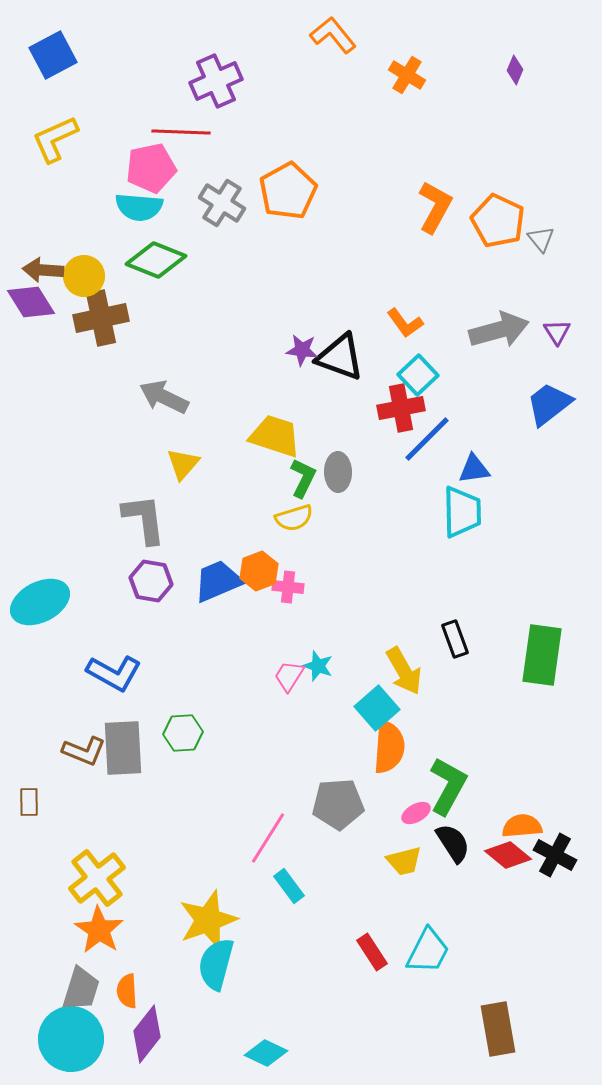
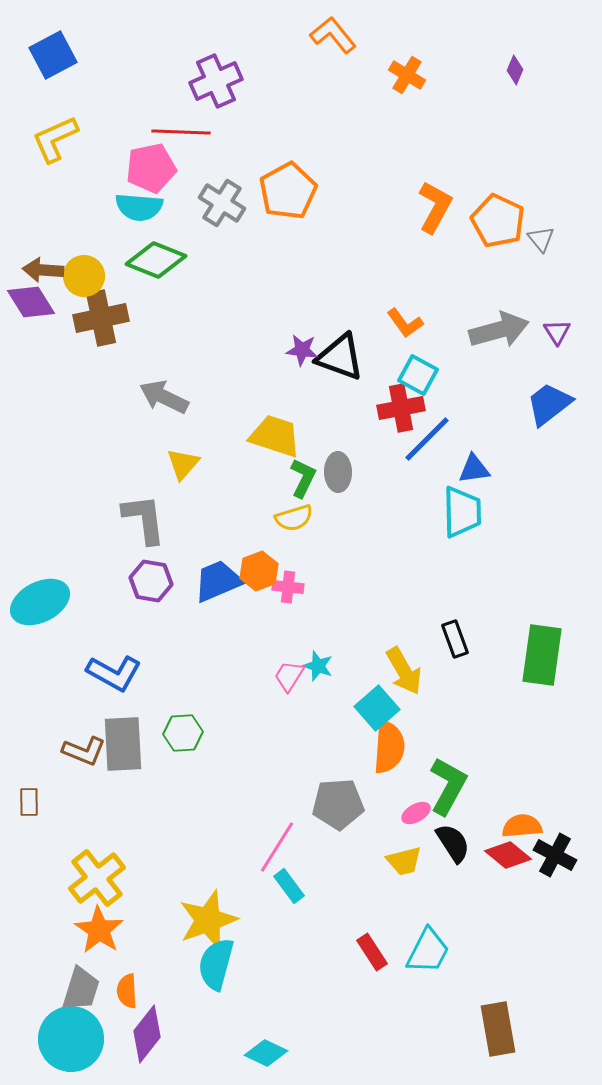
cyan square at (418, 375): rotated 18 degrees counterclockwise
gray rectangle at (123, 748): moved 4 px up
pink line at (268, 838): moved 9 px right, 9 px down
